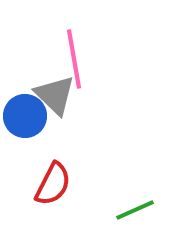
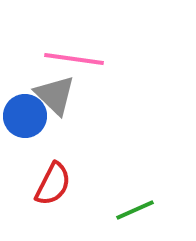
pink line: rotated 72 degrees counterclockwise
